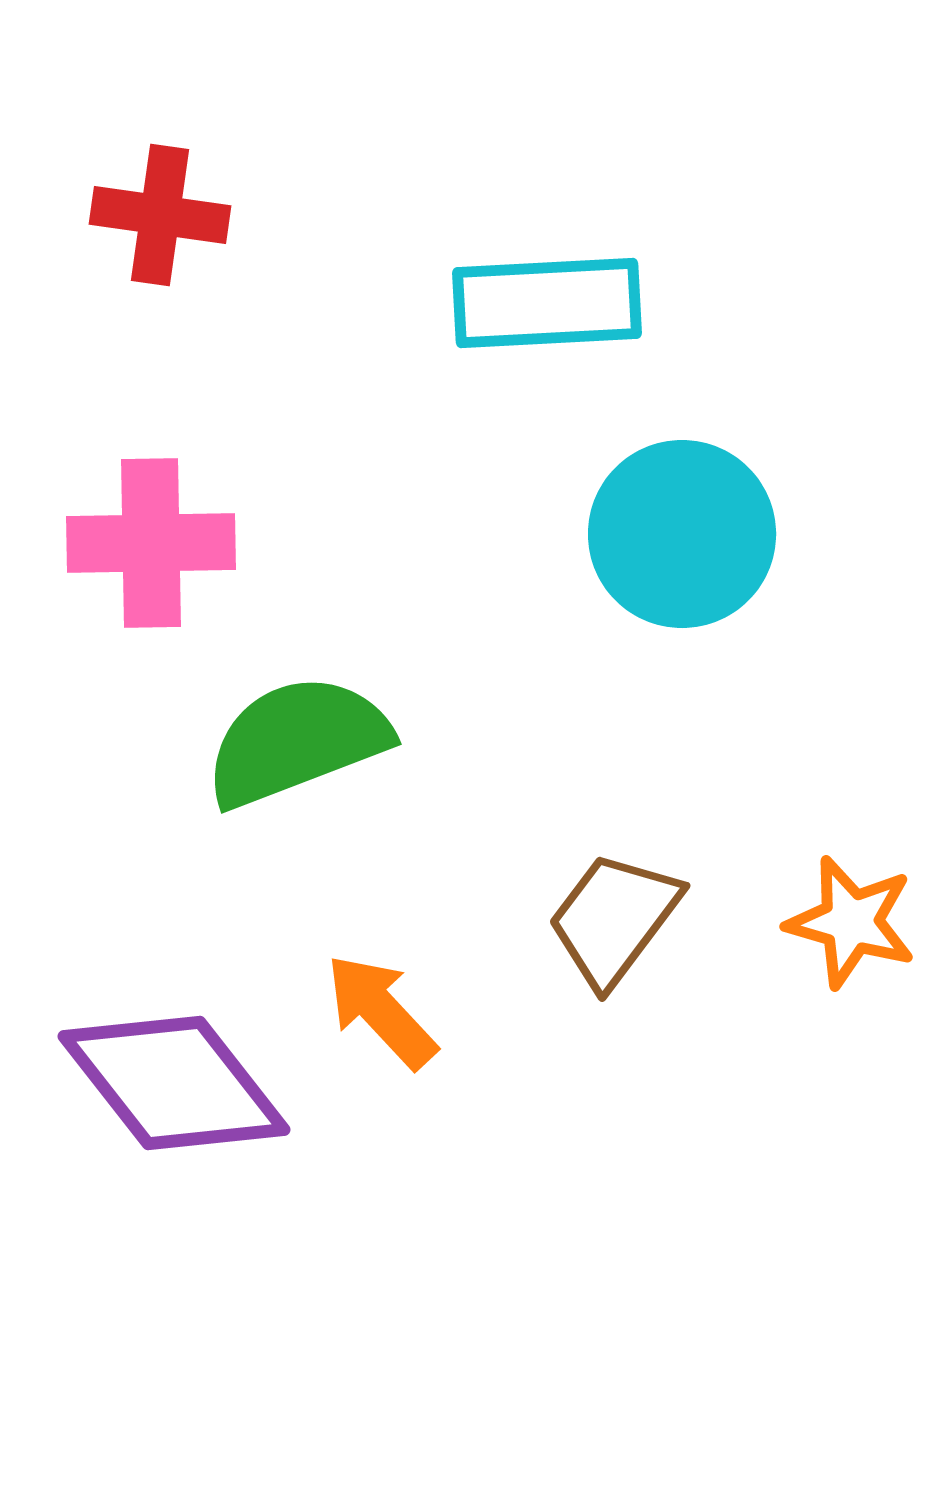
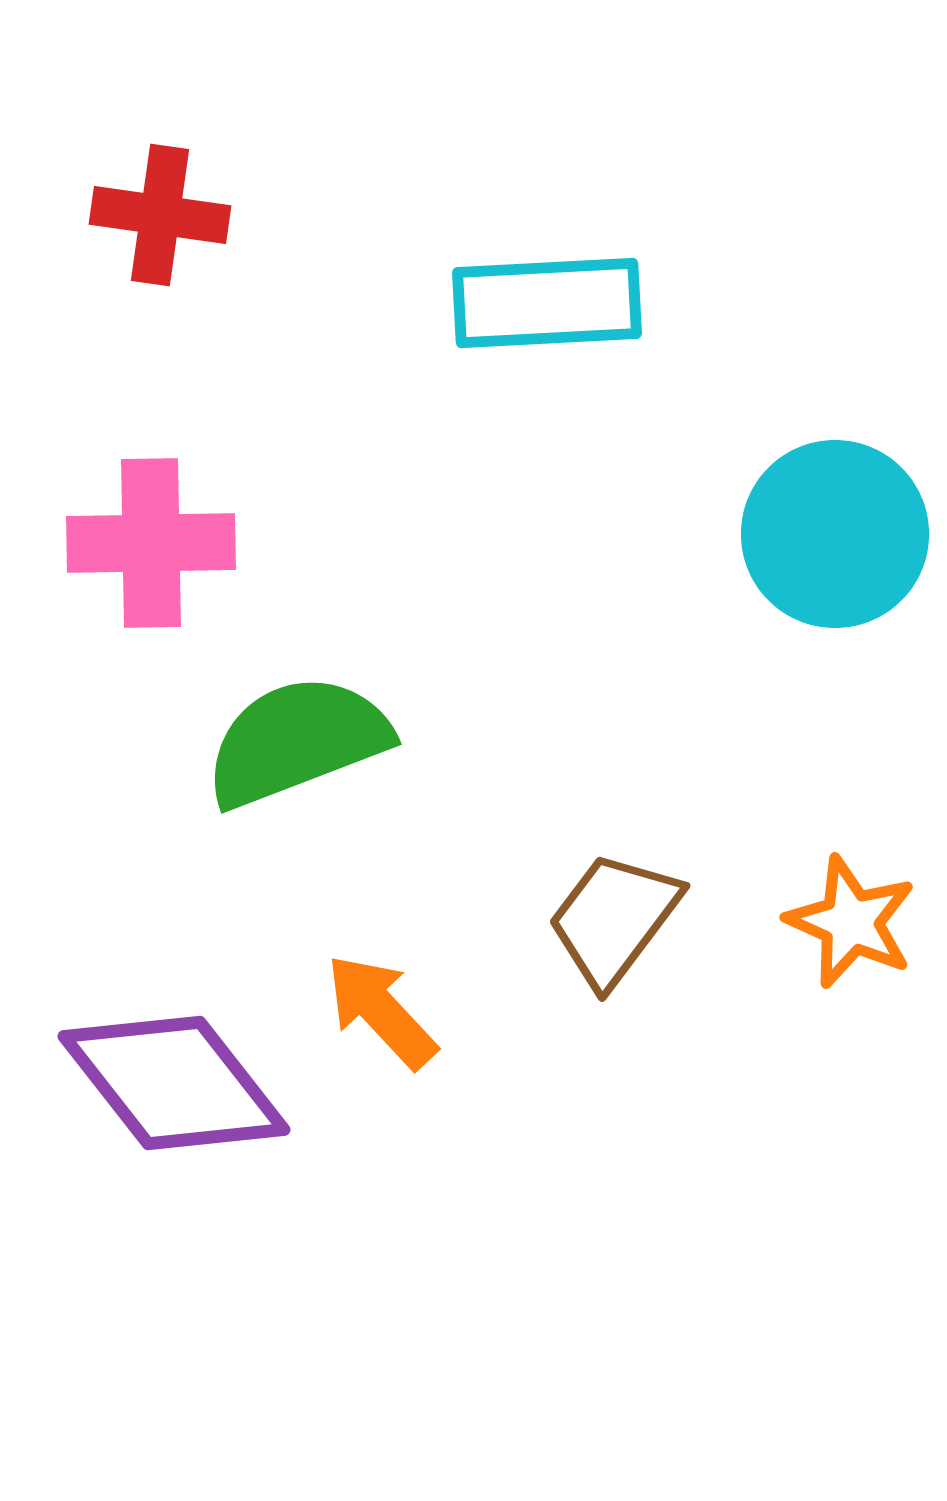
cyan circle: moved 153 px right
orange star: rotated 8 degrees clockwise
